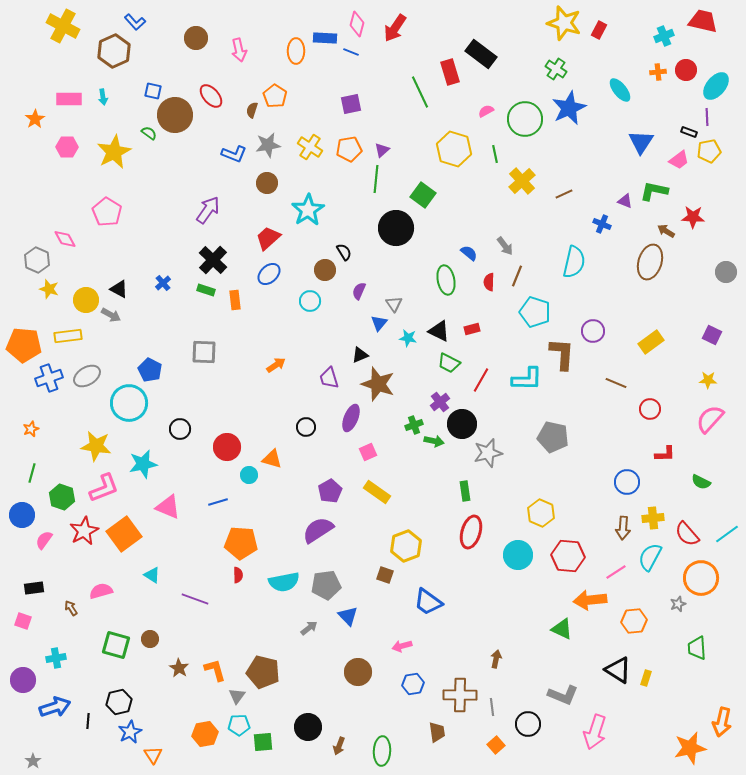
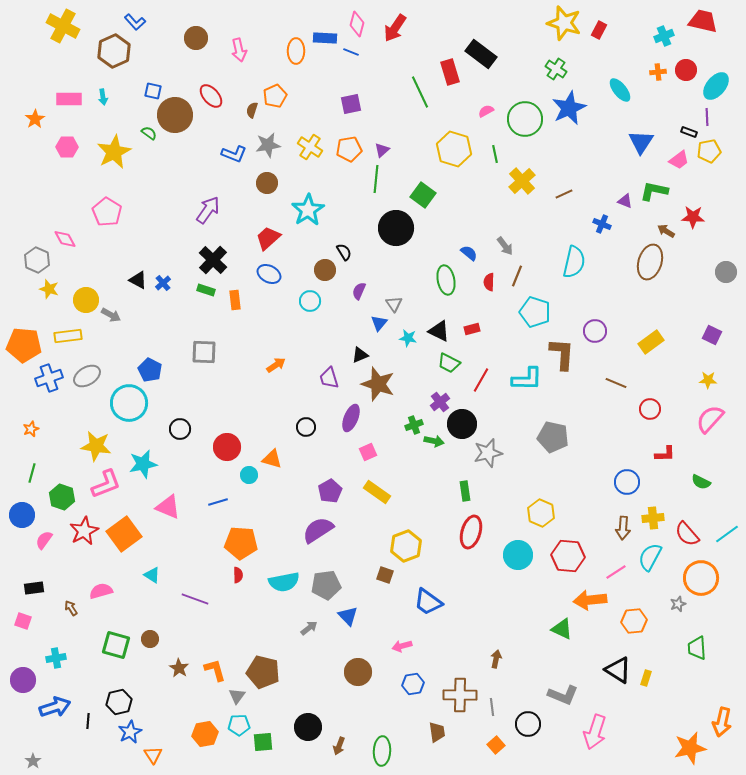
orange pentagon at (275, 96): rotated 15 degrees clockwise
blue ellipse at (269, 274): rotated 70 degrees clockwise
black triangle at (119, 289): moved 19 px right, 9 px up
purple circle at (593, 331): moved 2 px right
pink L-shape at (104, 488): moved 2 px right, 4 px up
